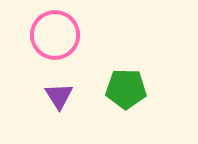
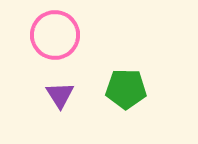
purple triangle: moved 1 px right, 1 px up
